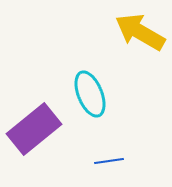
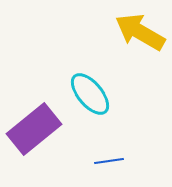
cyan ellipse: rotated 18 degrees counterclockwise
